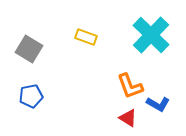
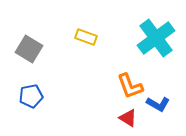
cyan cross: moved 5 px right, 3 px down; rotated 9 degrees clockwise
